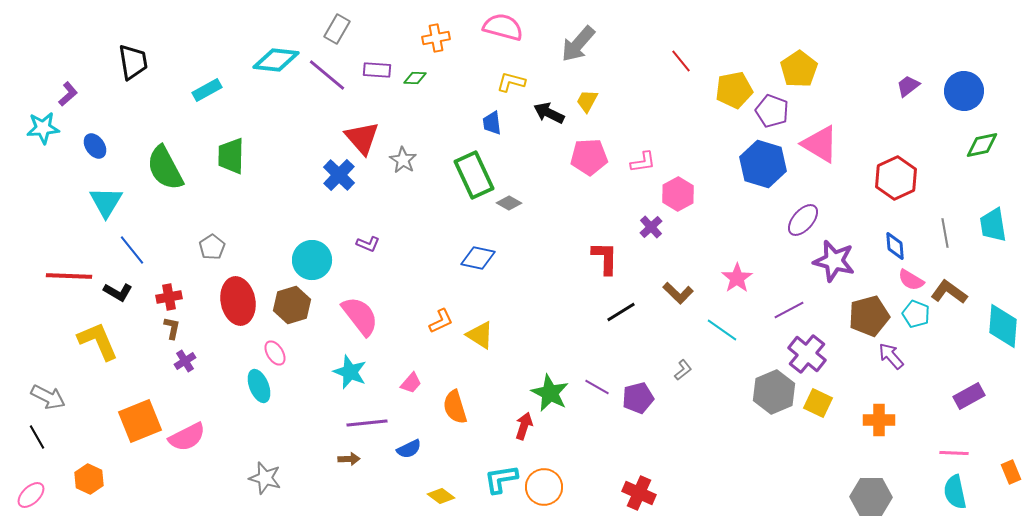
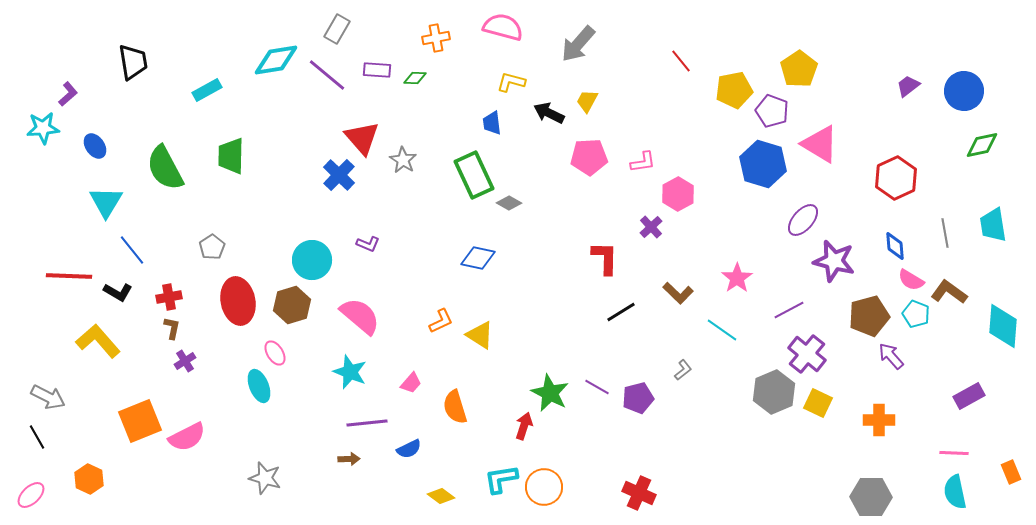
cyan diamond at (276, 60): rotated 15 degrees counterclockwise
pink semicircle at (360, 316): rotated 12 degrees counterclockwise
yellow L-shape at (98, 341): rotated 18 degrees counterclockwise
